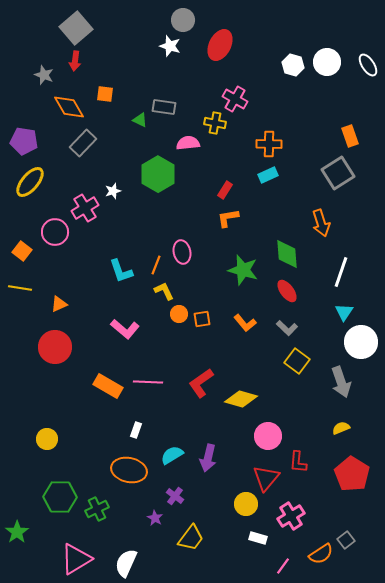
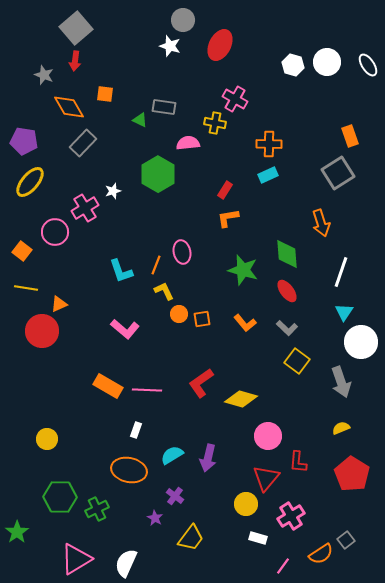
yellow line at (20, 288): moved 6 px right
red circle at (55, 347): moved 13 px left, 16 px up
pink line at (148, 382): moved 1 px left, 8 px down
